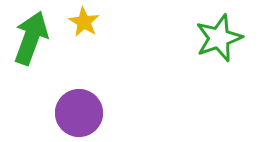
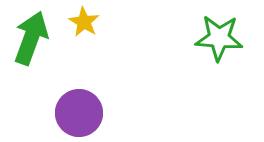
green star: rotated 24 degrees clockwise
